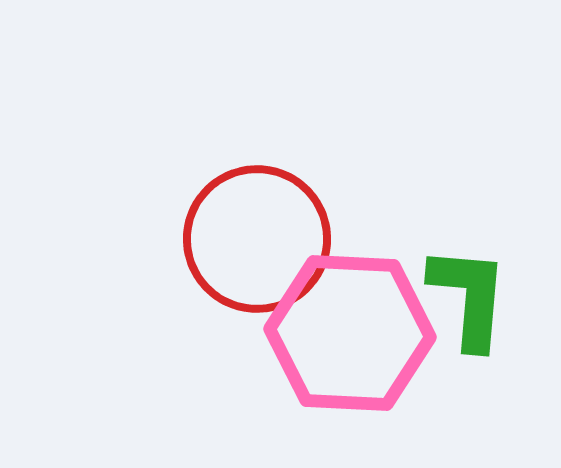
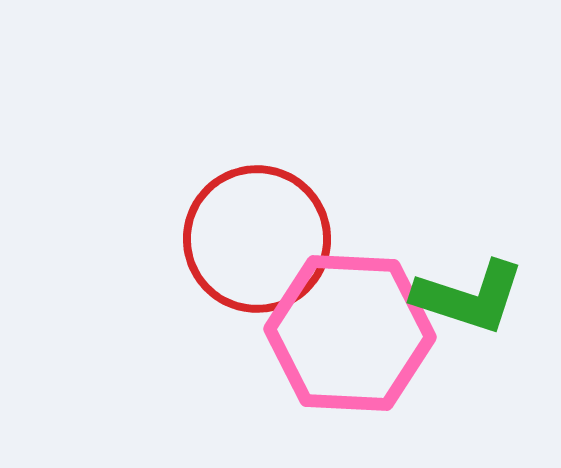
green L-shape: rotated 103 degrees clockwise
